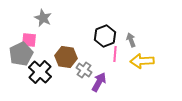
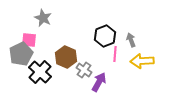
brown hexagon: rotated 15 degrees clockwise
